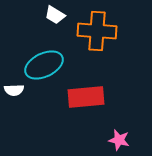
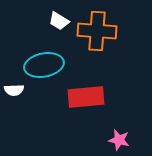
white trapezoid: moved 4 px right, 6 px down
cyan ellipse: rotated 15 degrees clockwise
